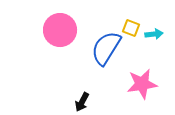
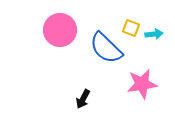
blue semicircle: rotated 78 degrees counterclockwise
black arrow: moved 1 px right, 3 px up
